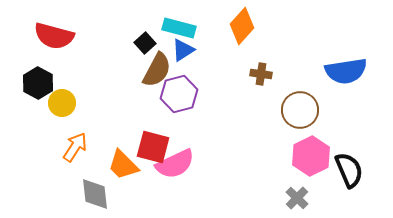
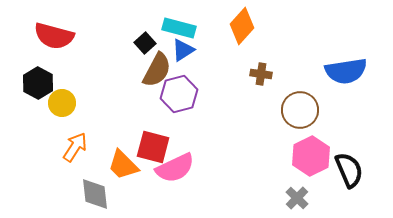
pink semicircle: moved 4 px down
